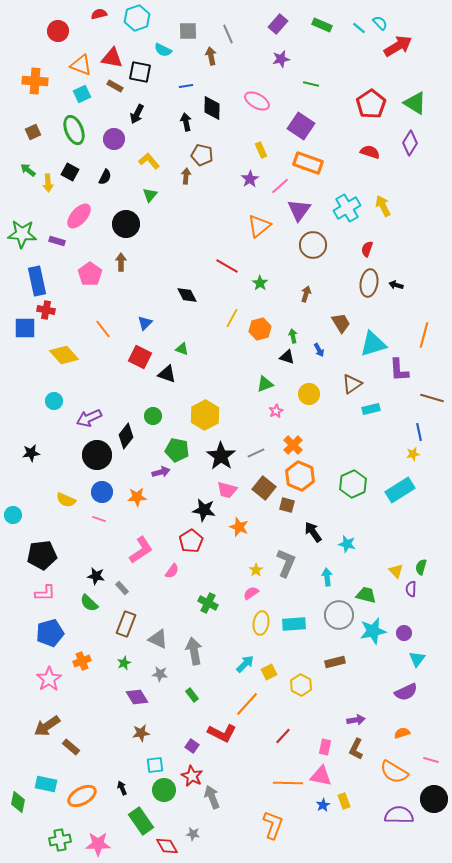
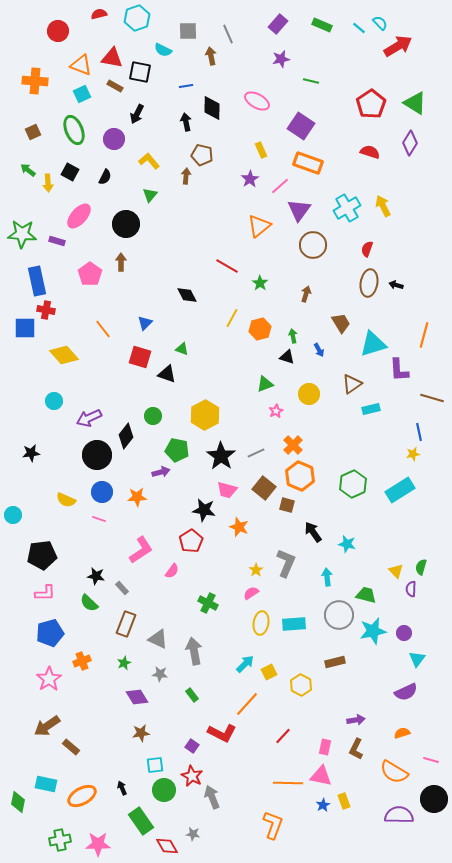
green line at (311, 84): moved 3 px up
red square at (140, 357): rotated 10 degrees counterclockwise
